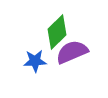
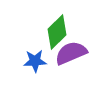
purple semicircle: moved 1 px left, 1 px down
